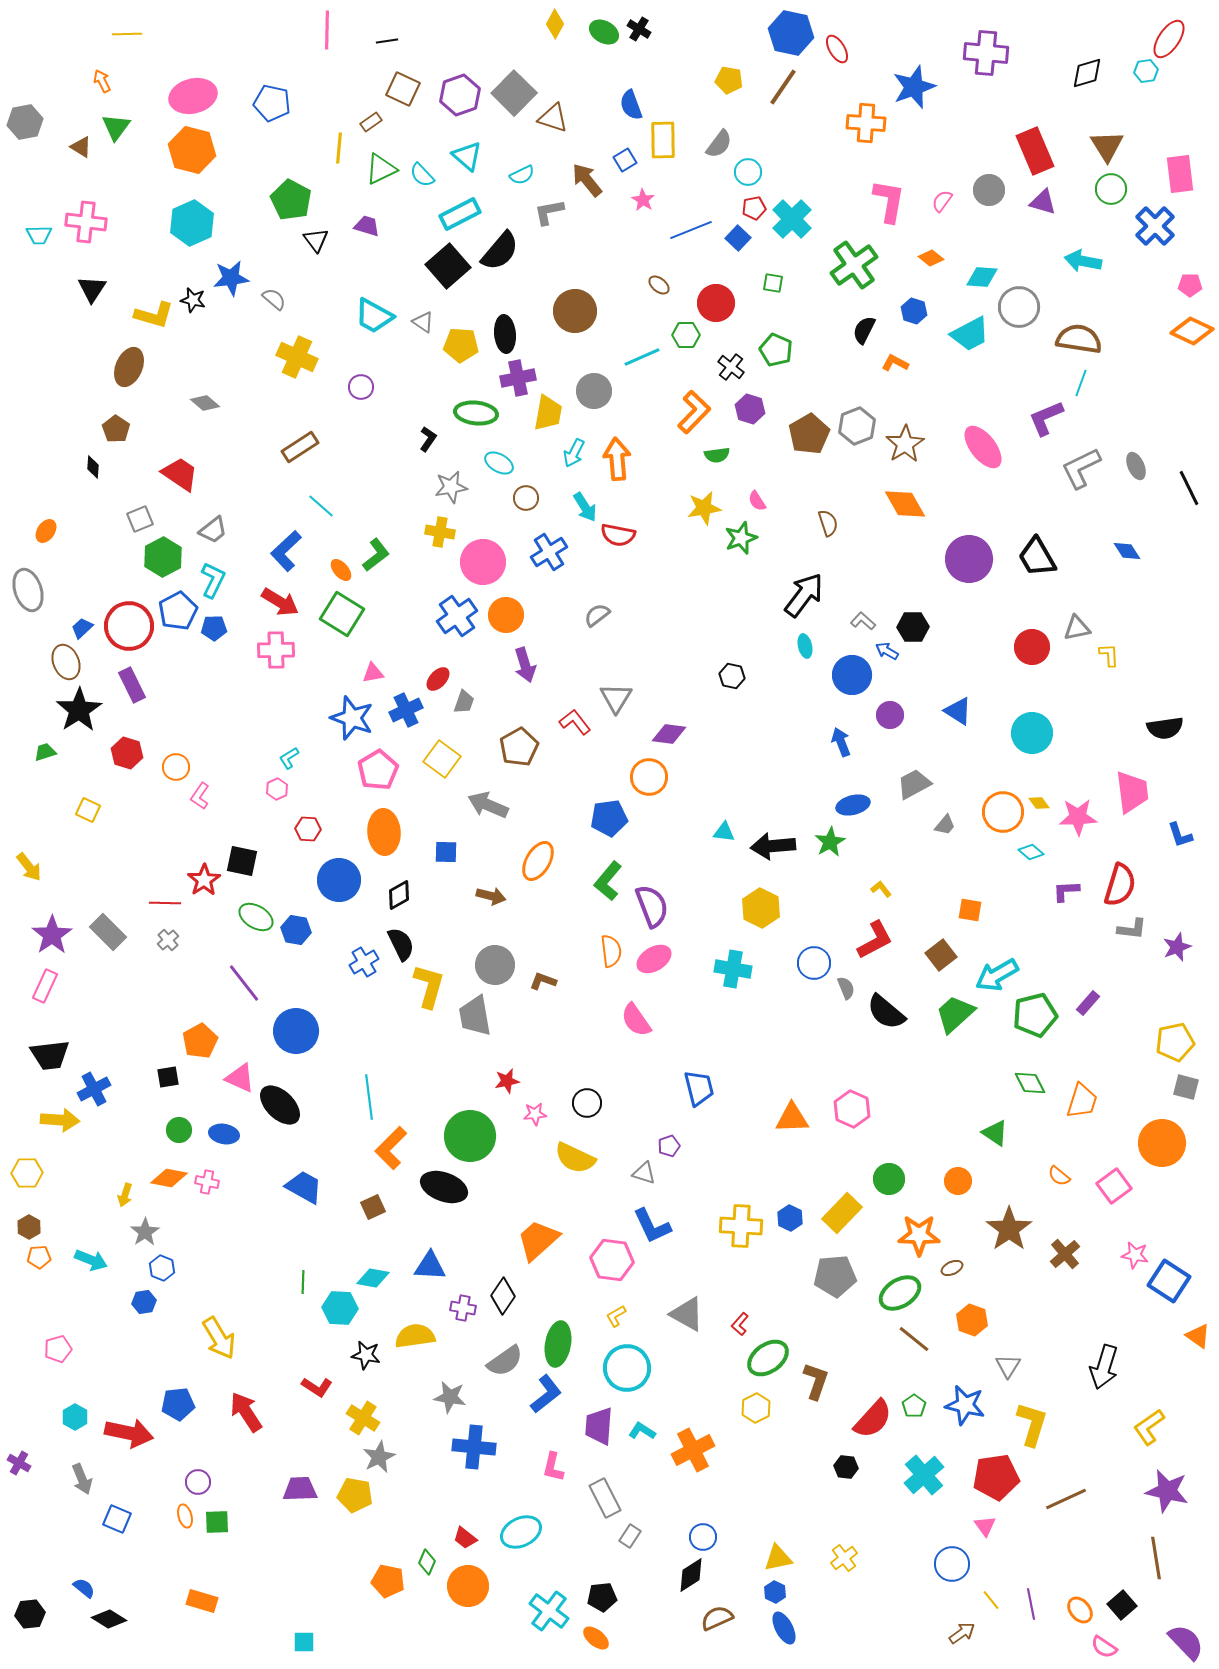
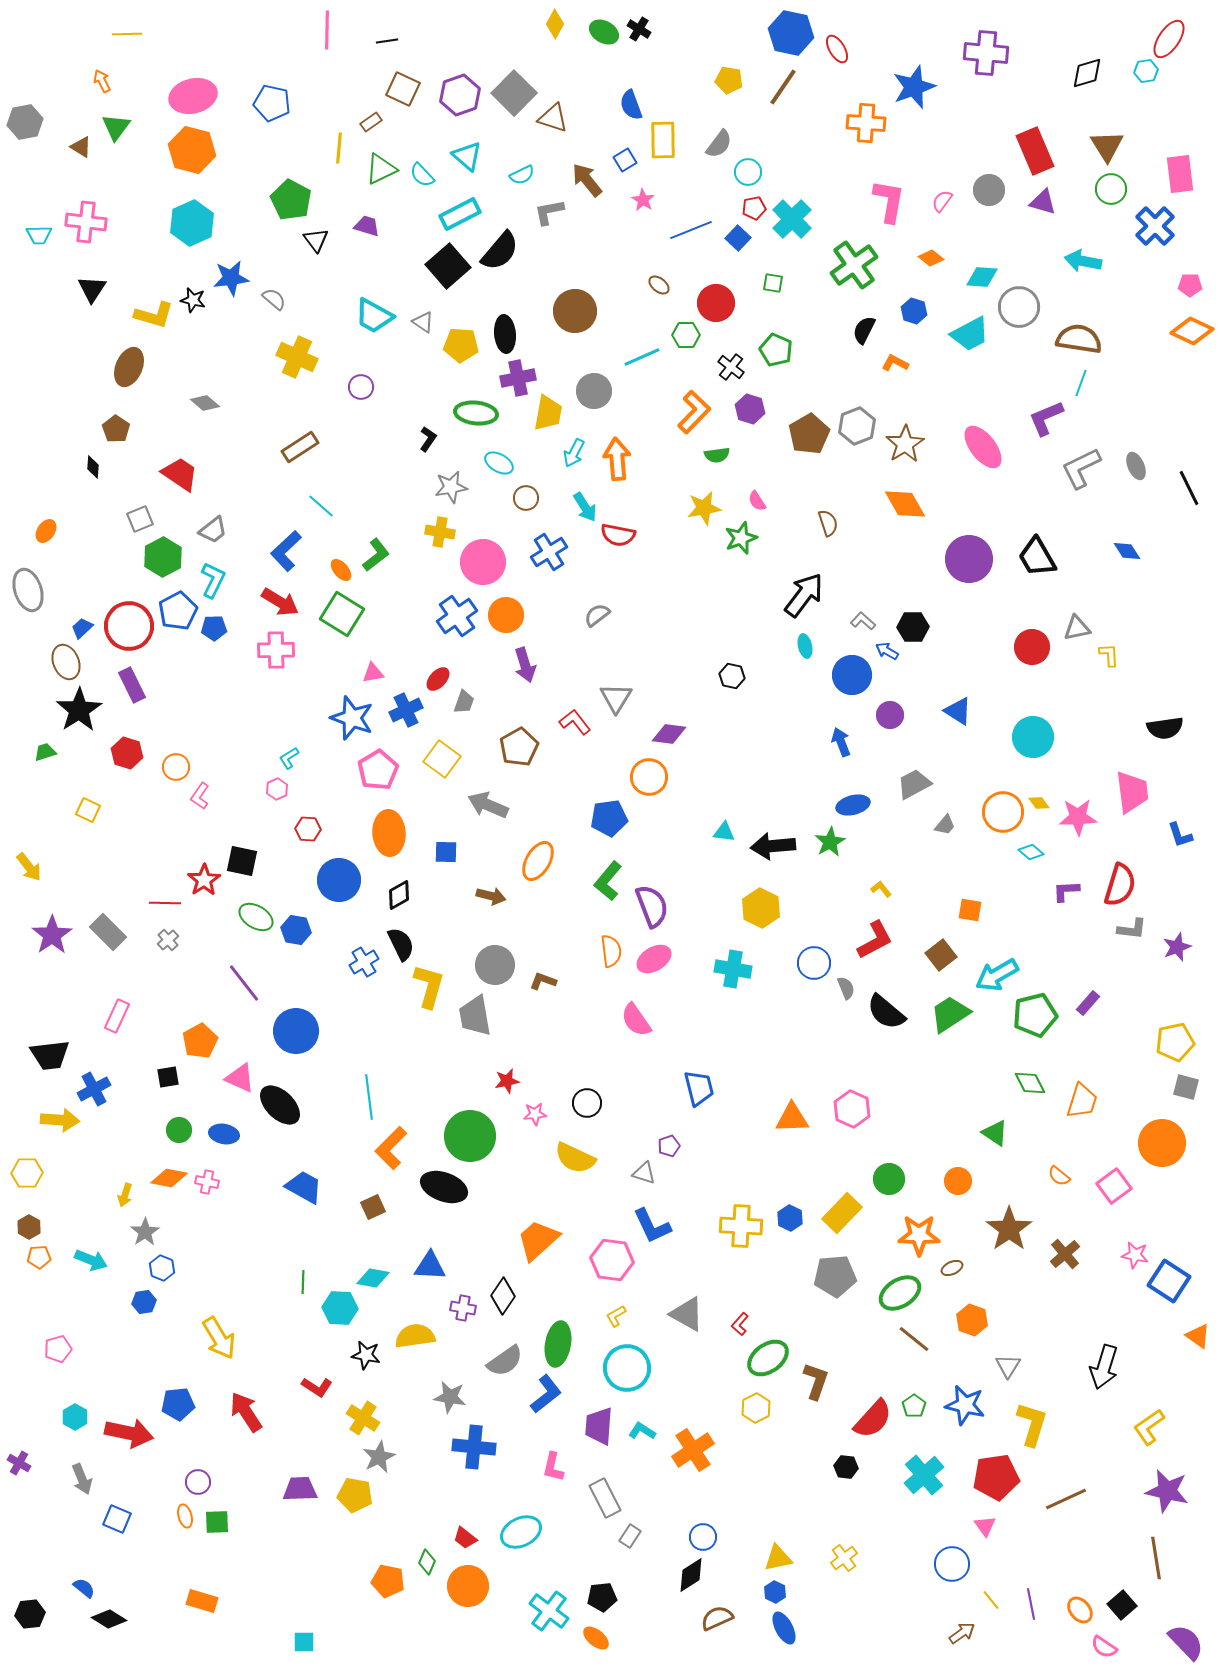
cyan circle at (1032, 733): moved 1 px right, 4 px down
orange ellipse at (384, 832): moved 5 px right, 1 px down
pink rectangle at (45, 986): moved 72 px right, 30 px down
green trapezoid at (955, 1014): moved 5 px left; rotated 9 degrees clockwise
orange cross at (693, 1450): rotated 6 degrees counterclockwise
